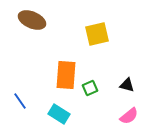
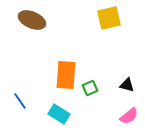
yellow square: moved 12 px right, 16 px up
